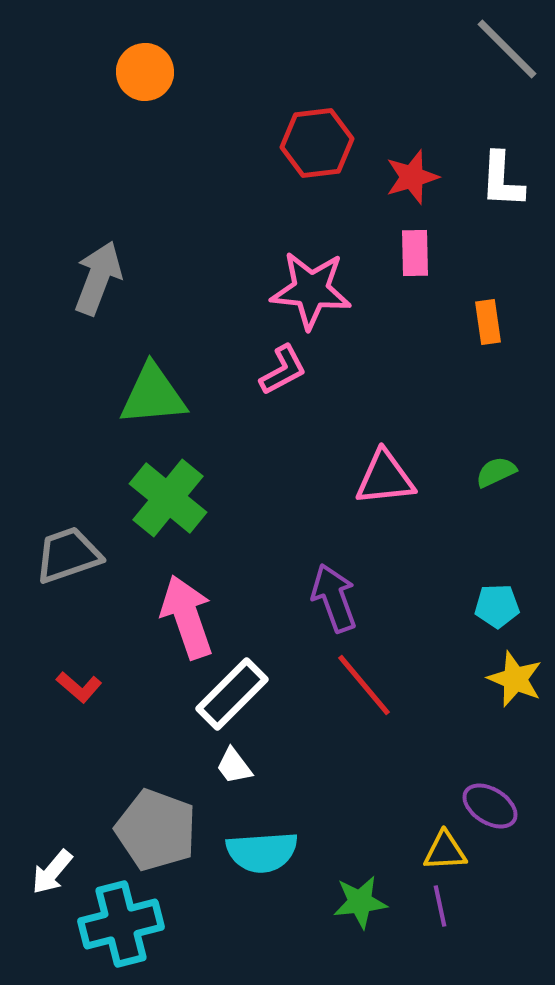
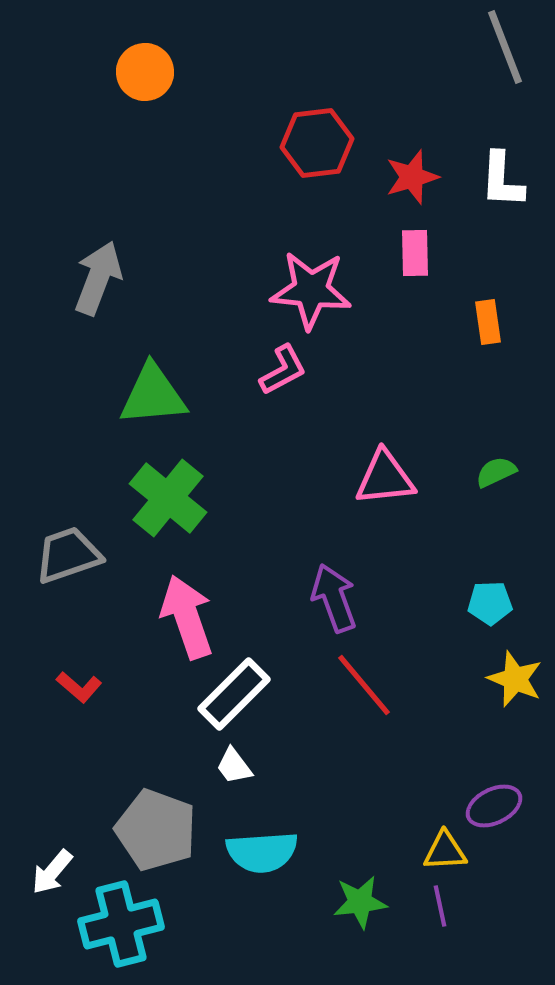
gray line: moved 2 px left, 2 px up; rotated 24 degrees clockwise
cyan pentagon: moved 7 px left, 3 px up
white rectangle: moved 2 px right
purple ellipse: moved 4 px right; rotated 58 degrees counterclockwise
